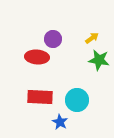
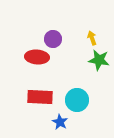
yellow arrow: rotated 72 degrees counterclockwise
